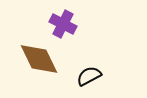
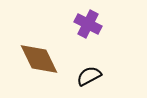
purple cross: moved 25 px right
